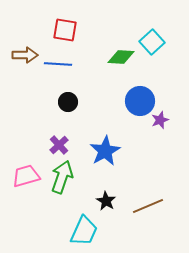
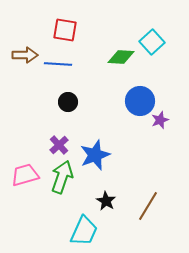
blue star: moved 10 px left, 4 px down; rotated 8 degrees clockwise
pink trapezoid: moved 1 px left, 1 px up
brown line: rotated 36 degrees counterclockwise
